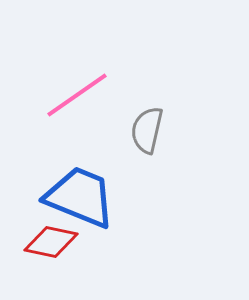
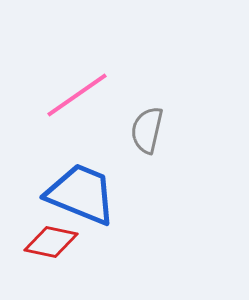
blue trapezoid: moved 1 px right, 3 px up
